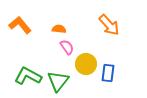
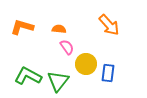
orange L-shape: moved 2 px right, 2 px down; rotated 35 degrees counterclockwise
